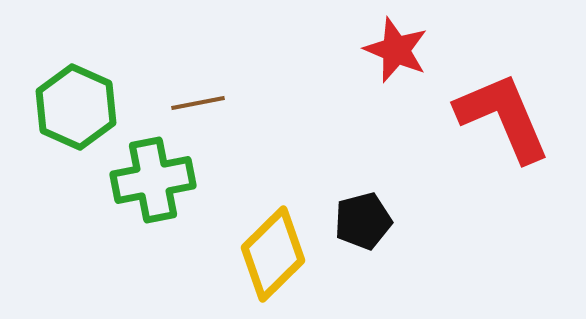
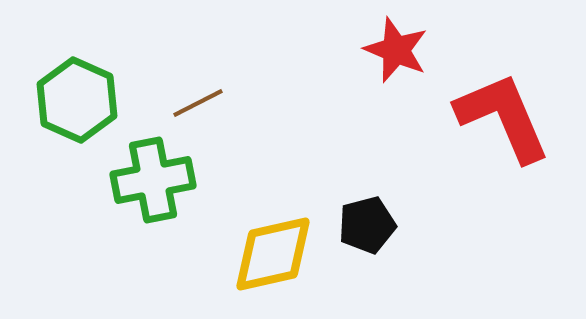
brown line: rotated 16 degrees counterclockwise
green hexagon: moved 1 px right, 7 px up
black pentagon: moved 4 px right, 4 px down
yellow diamond: rotated 32 degrees clockwise
